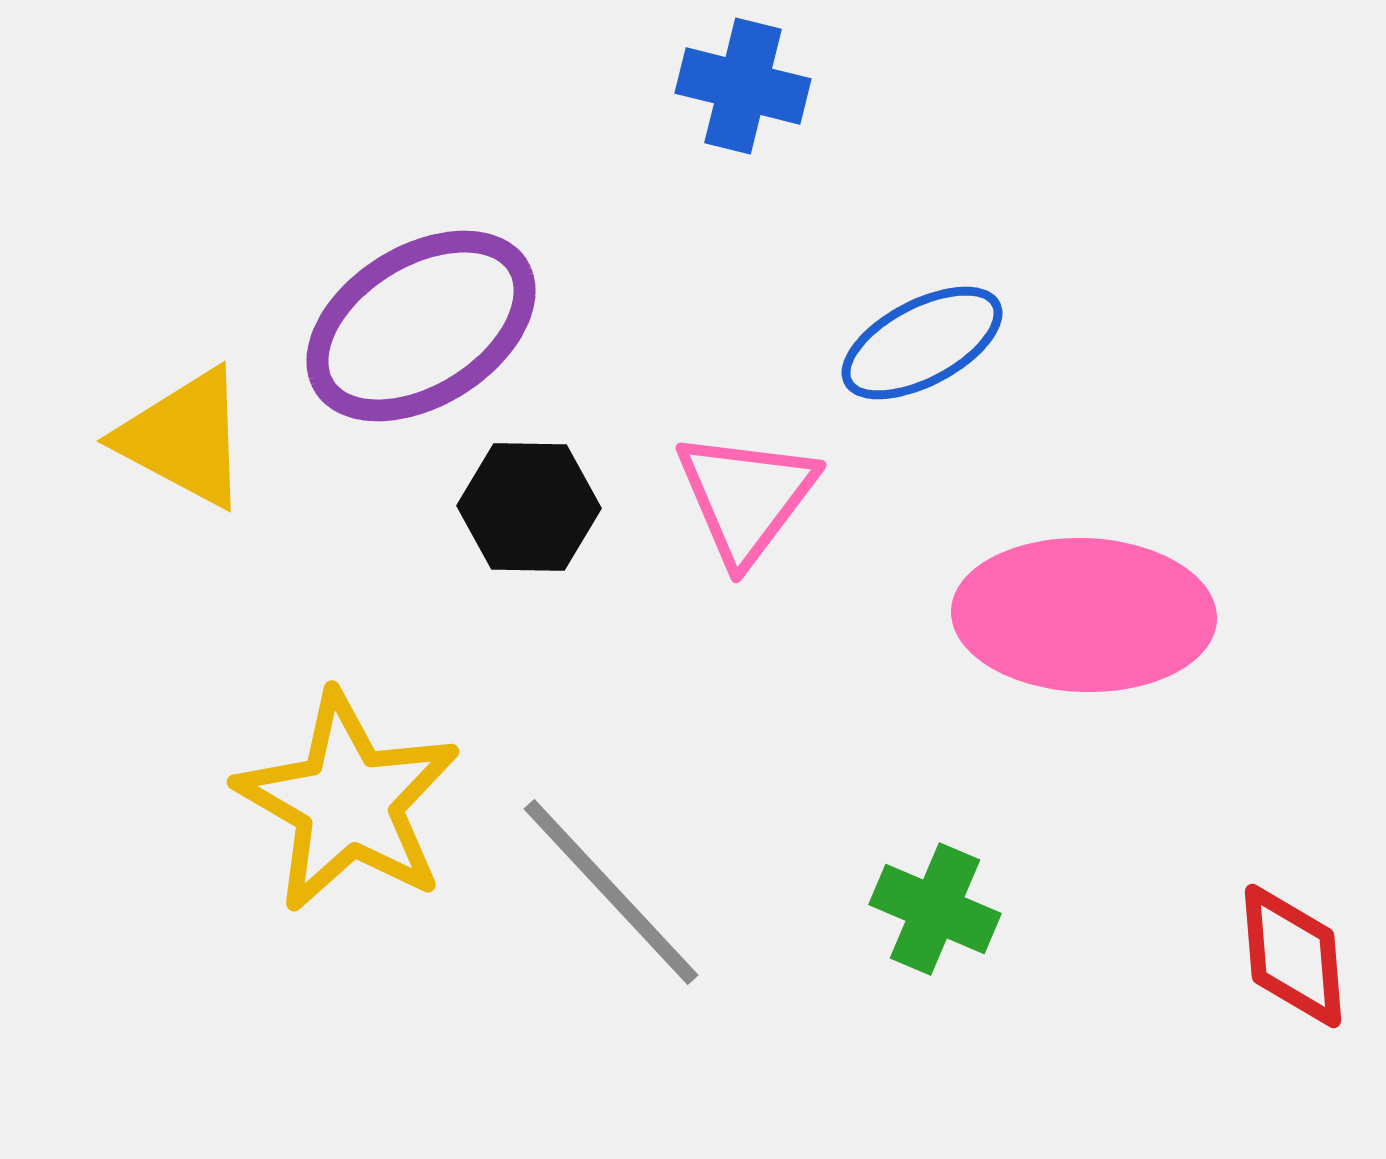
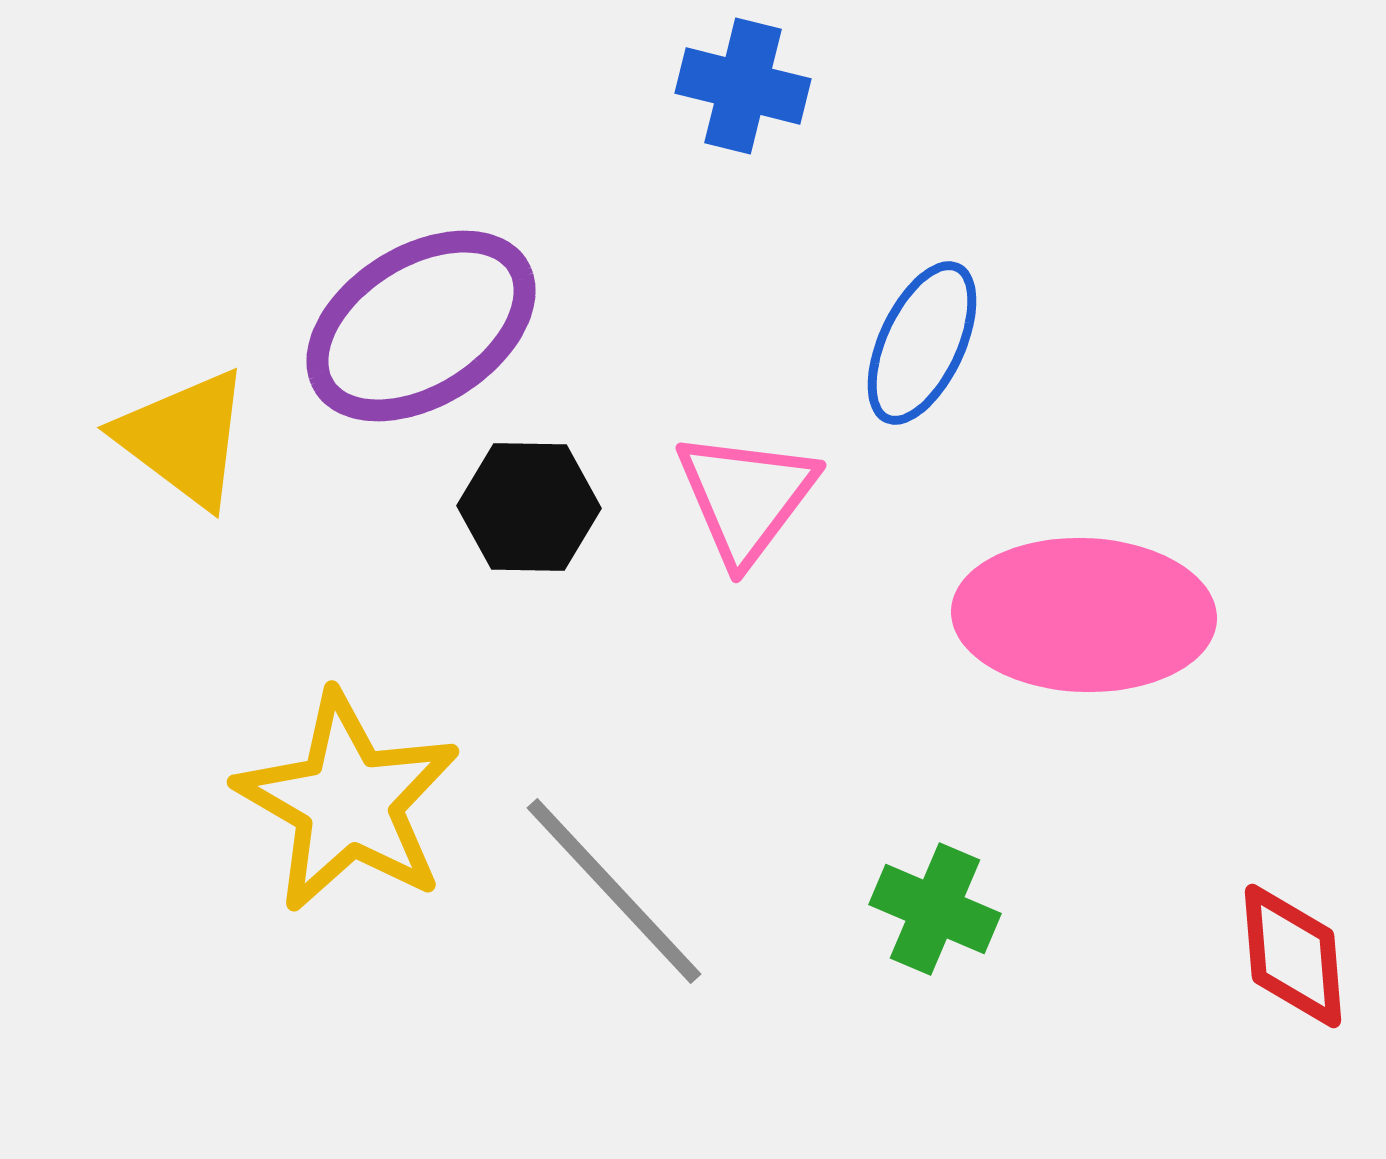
blue ellipse: rotated 37 degrees counterclockwise
yellow triangle: rotated 9 degrees clockwise
gray line: moved 3 px right, 1 px up
